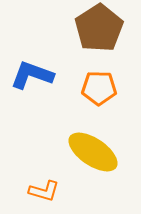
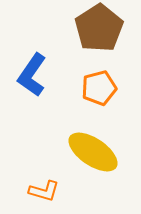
blue L-shape: rotated 75 degrees counterclockwise
orange pentagon: rotated 16 degrees counterclockwise
